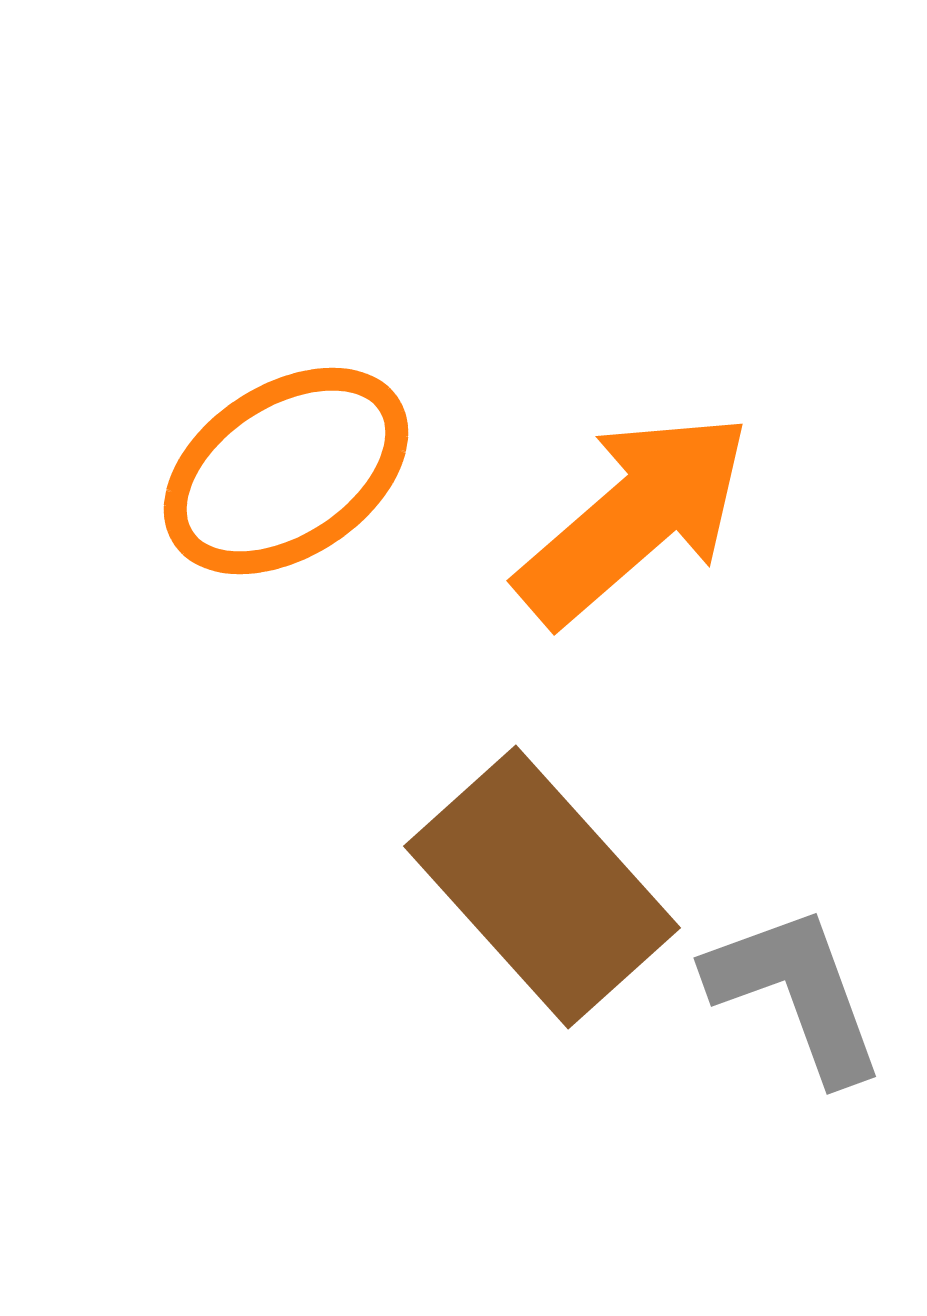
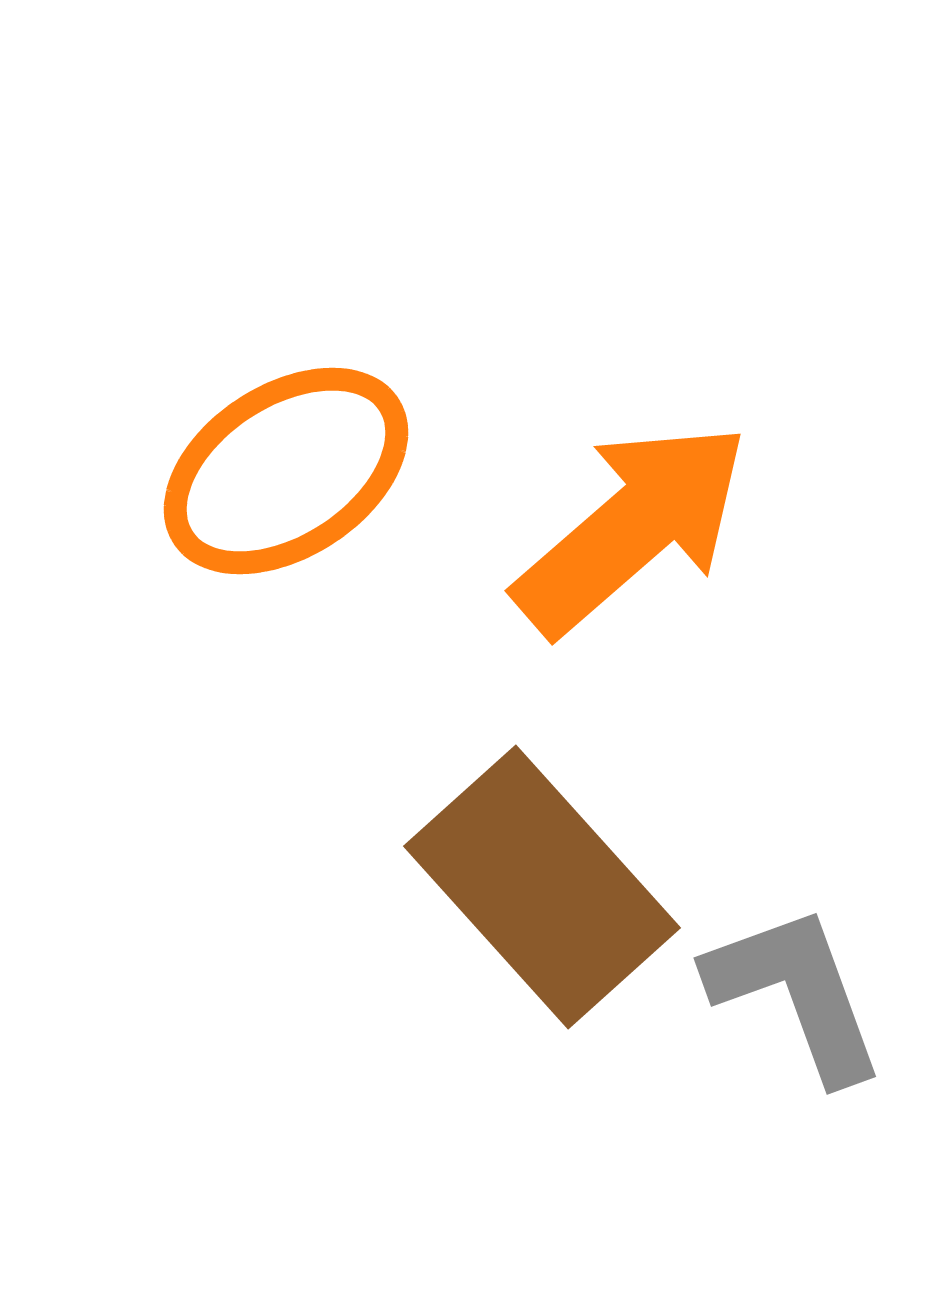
orange arrow: moved 2 px left, 10 px down
